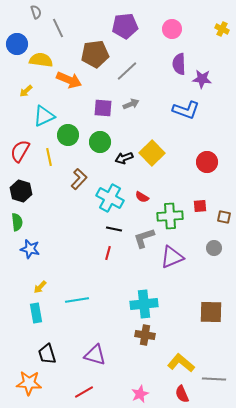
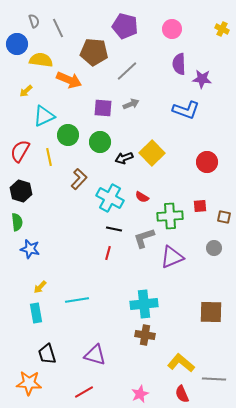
gray semicircle at (36, 12): moved 2 px left, 9 px down
purple pentagon at (125, 26): rotated 20 degrees clockwise
brown pentagon at (95, 54): moved 1 px left, 2 px up; rotated 12 degrees clockwise
